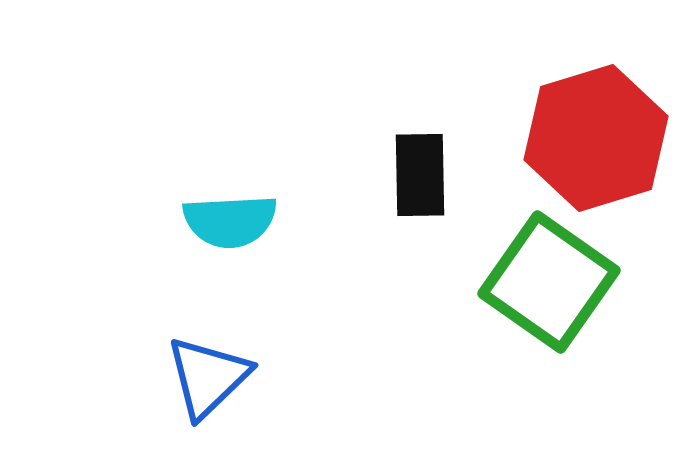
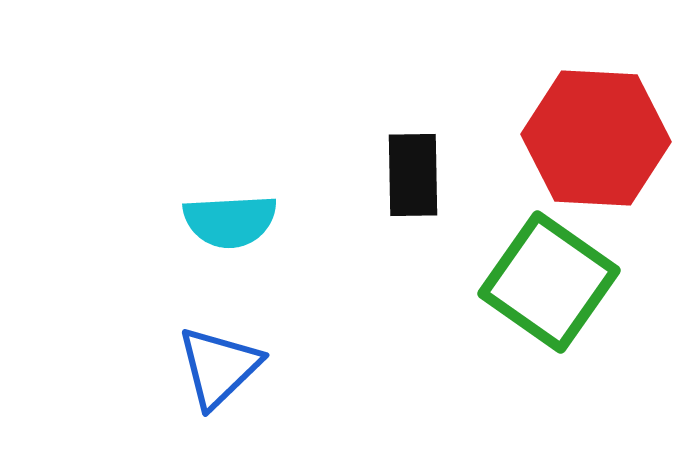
red hexagon: rotated 20 degrees clockwise
black rectangle: moved 7 px left
blue triangle: moved 11 px right, 10 px up
